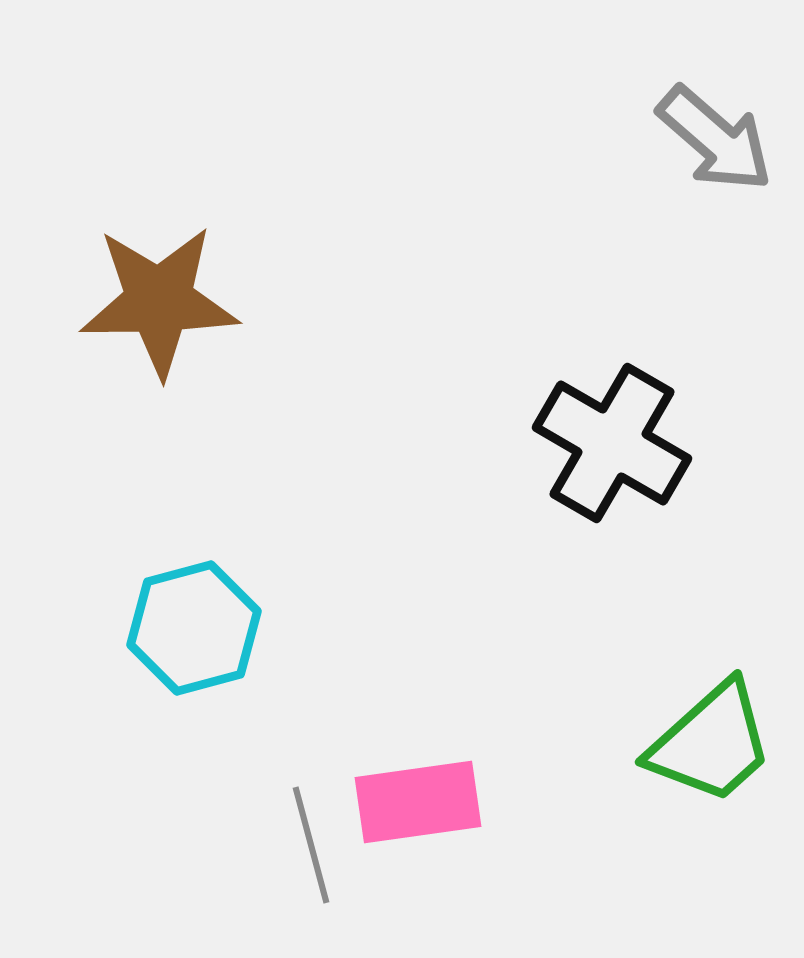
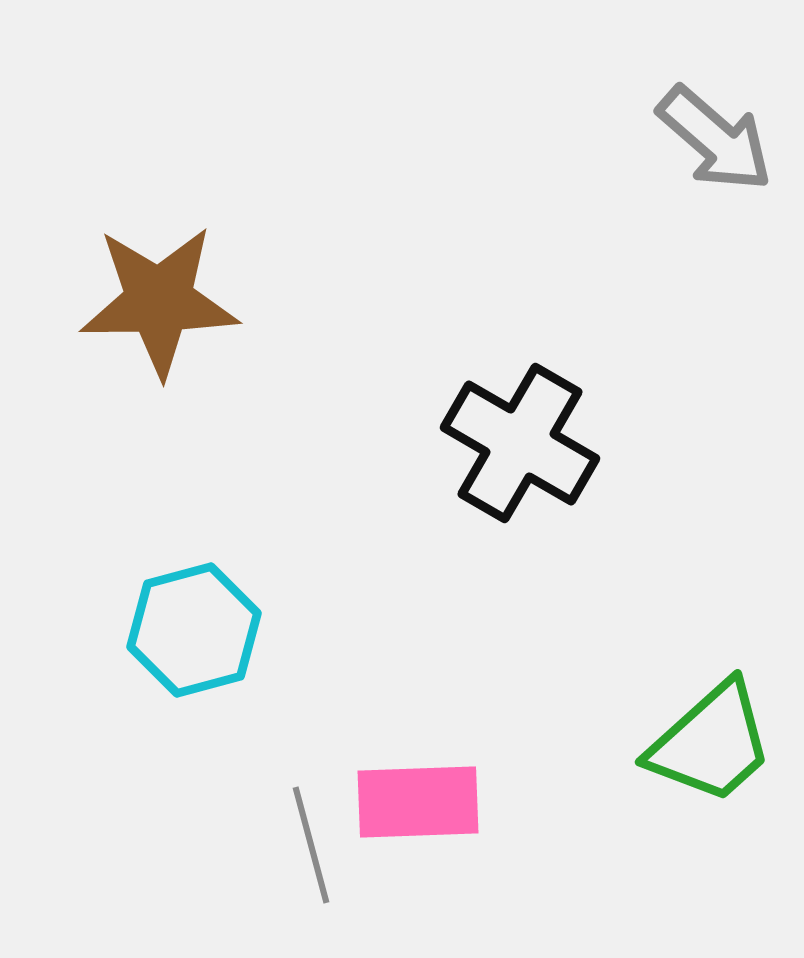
black cross: moved 92 px left
cyan hexagon: moved 2 px down
pink rectangle: rotated 6 degrees clockwise
